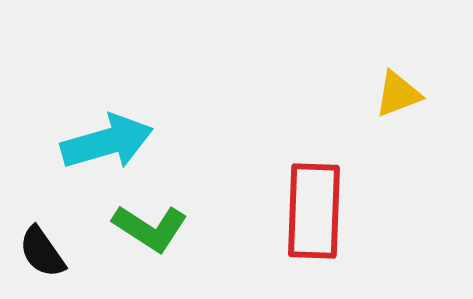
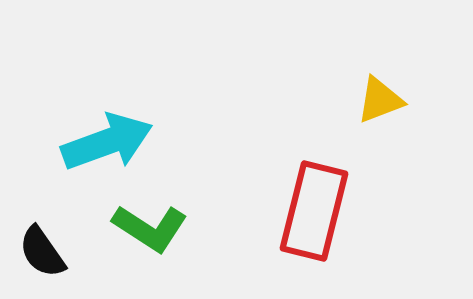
yellow triangle: moved 18 px left, 6 px down
cyan arrow: rotated 4 degrees counterclockwise
red rectangle: rotated 12 degrees clockwise
